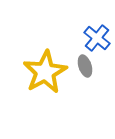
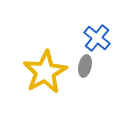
gray ellipse: rotated 30 degrees clockwise
